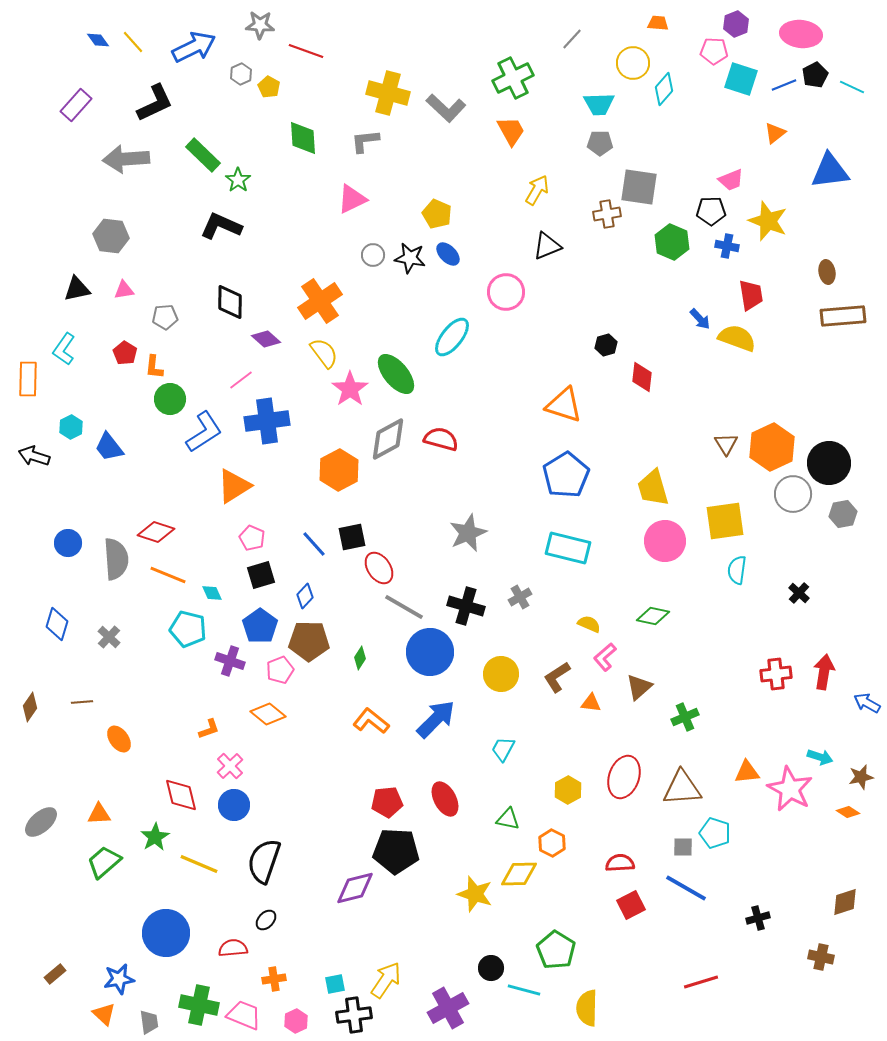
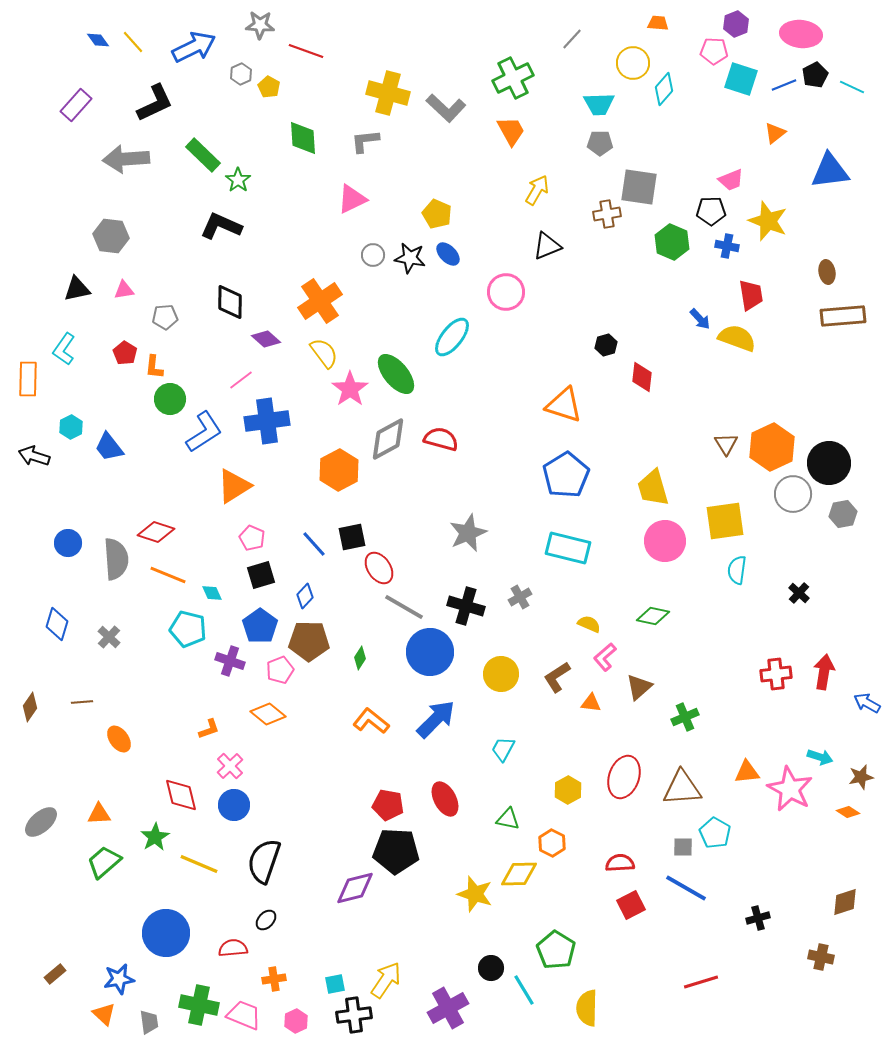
red pentagon at (387, 802): moved 1 px right, 3 px down; rotated 16 degrees clockwise
cyan pentagon at (715, 833): rotated 12 degrees clockwise
cyan line at (524, 990): rotated 44 degrees clockwise
